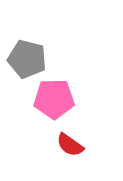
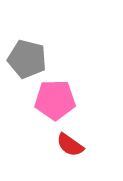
pink pentagon: moved 1 px right, 1 px down
